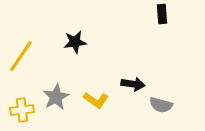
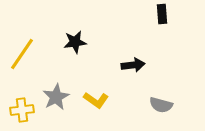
yellow line: moved 1 px right, 2 px up
black arrow: moved 19 px up; rotated 15 degrees counterclockwise
